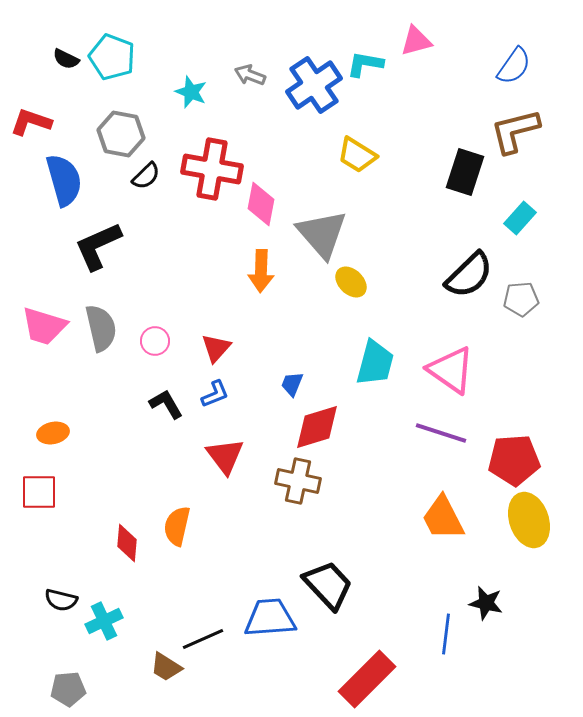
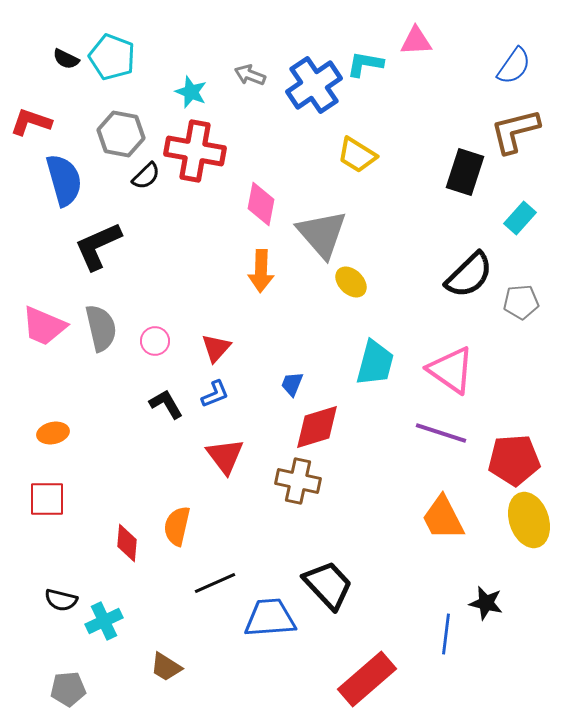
pink triangle at (416, 41): rotated 12 degrees clockwise
red cross at (212, 169): moved 17 px left, 18 px up
gray pentagon at (521, 299): moved 3 px down
pink trapezoid at (44, 326): rotated 6 degrees clockwise
red square at (39, 492): moved 8 px right, 7 px down
black line at (203, 639): moved 12 px right, 56 px up
red rectangle at (367, 679): rotated 4 degrees clockwise
